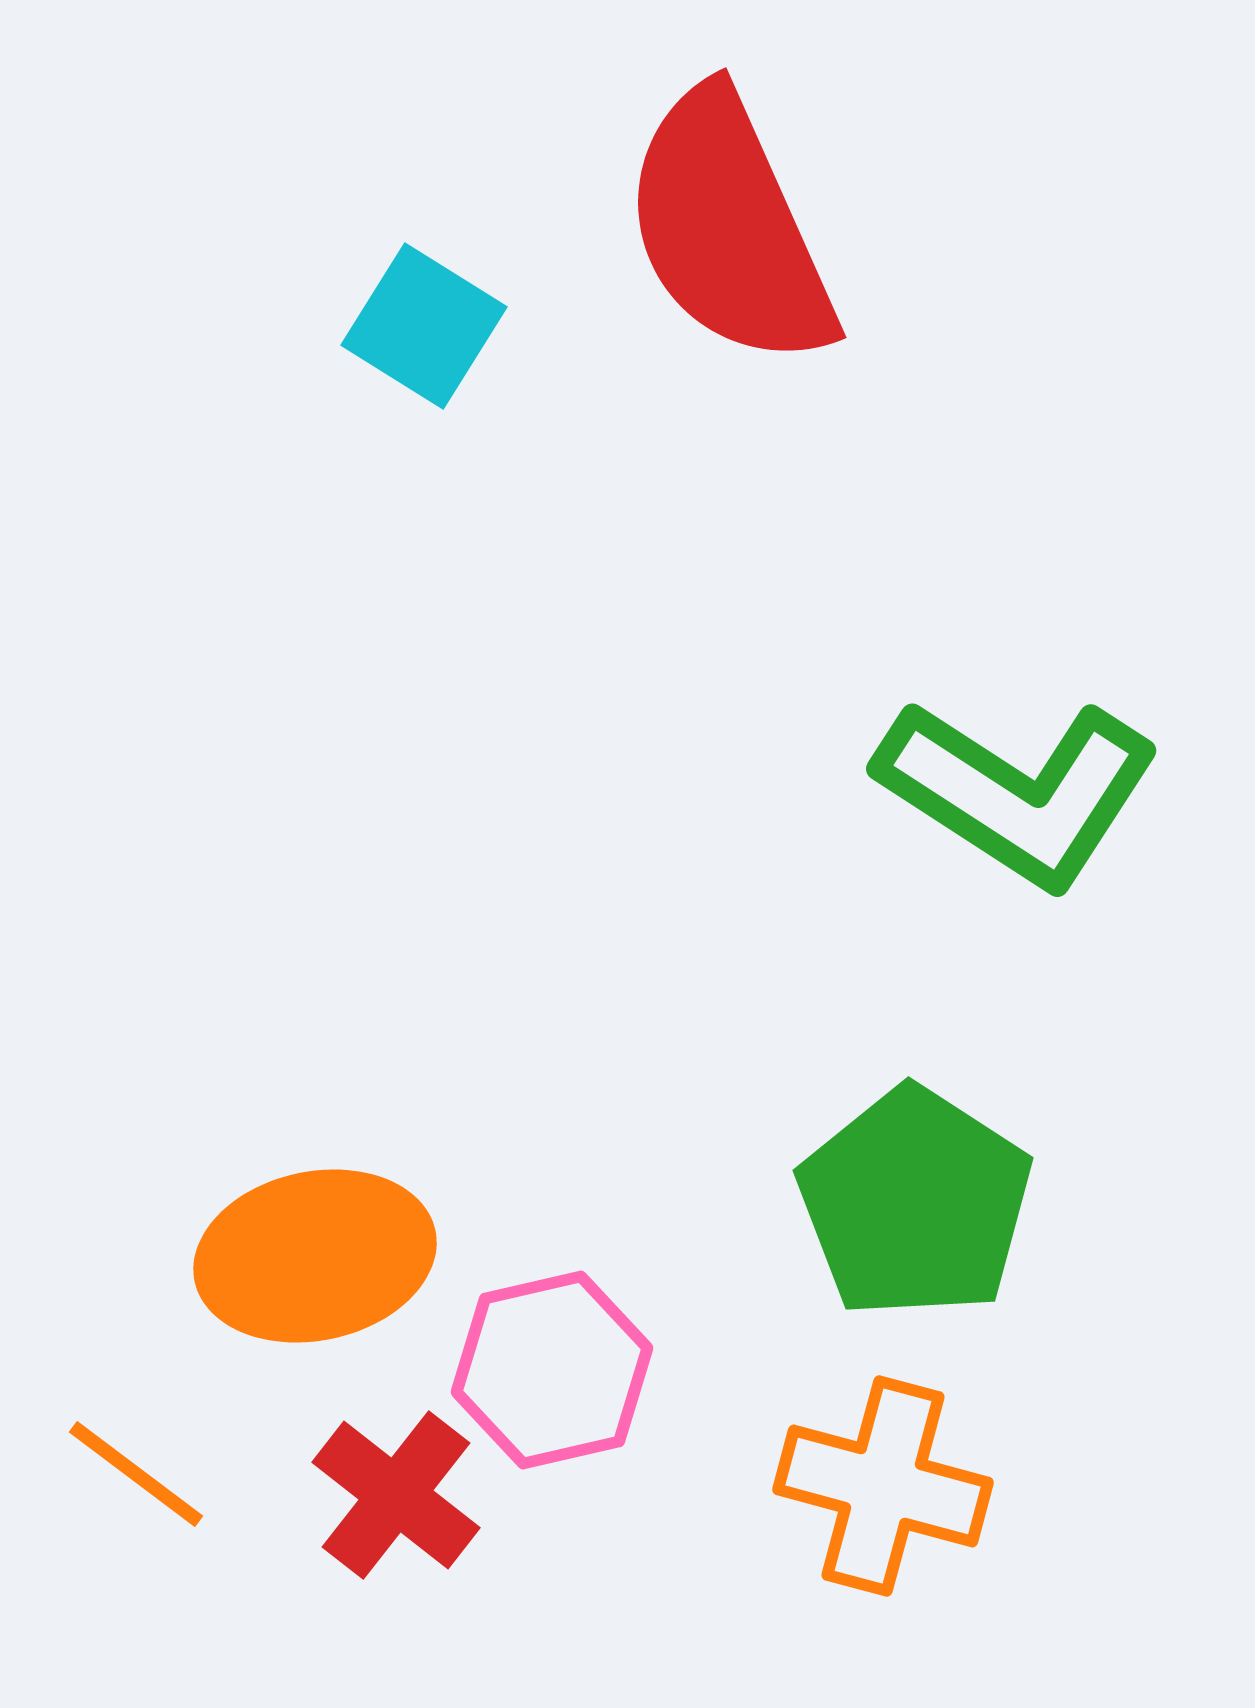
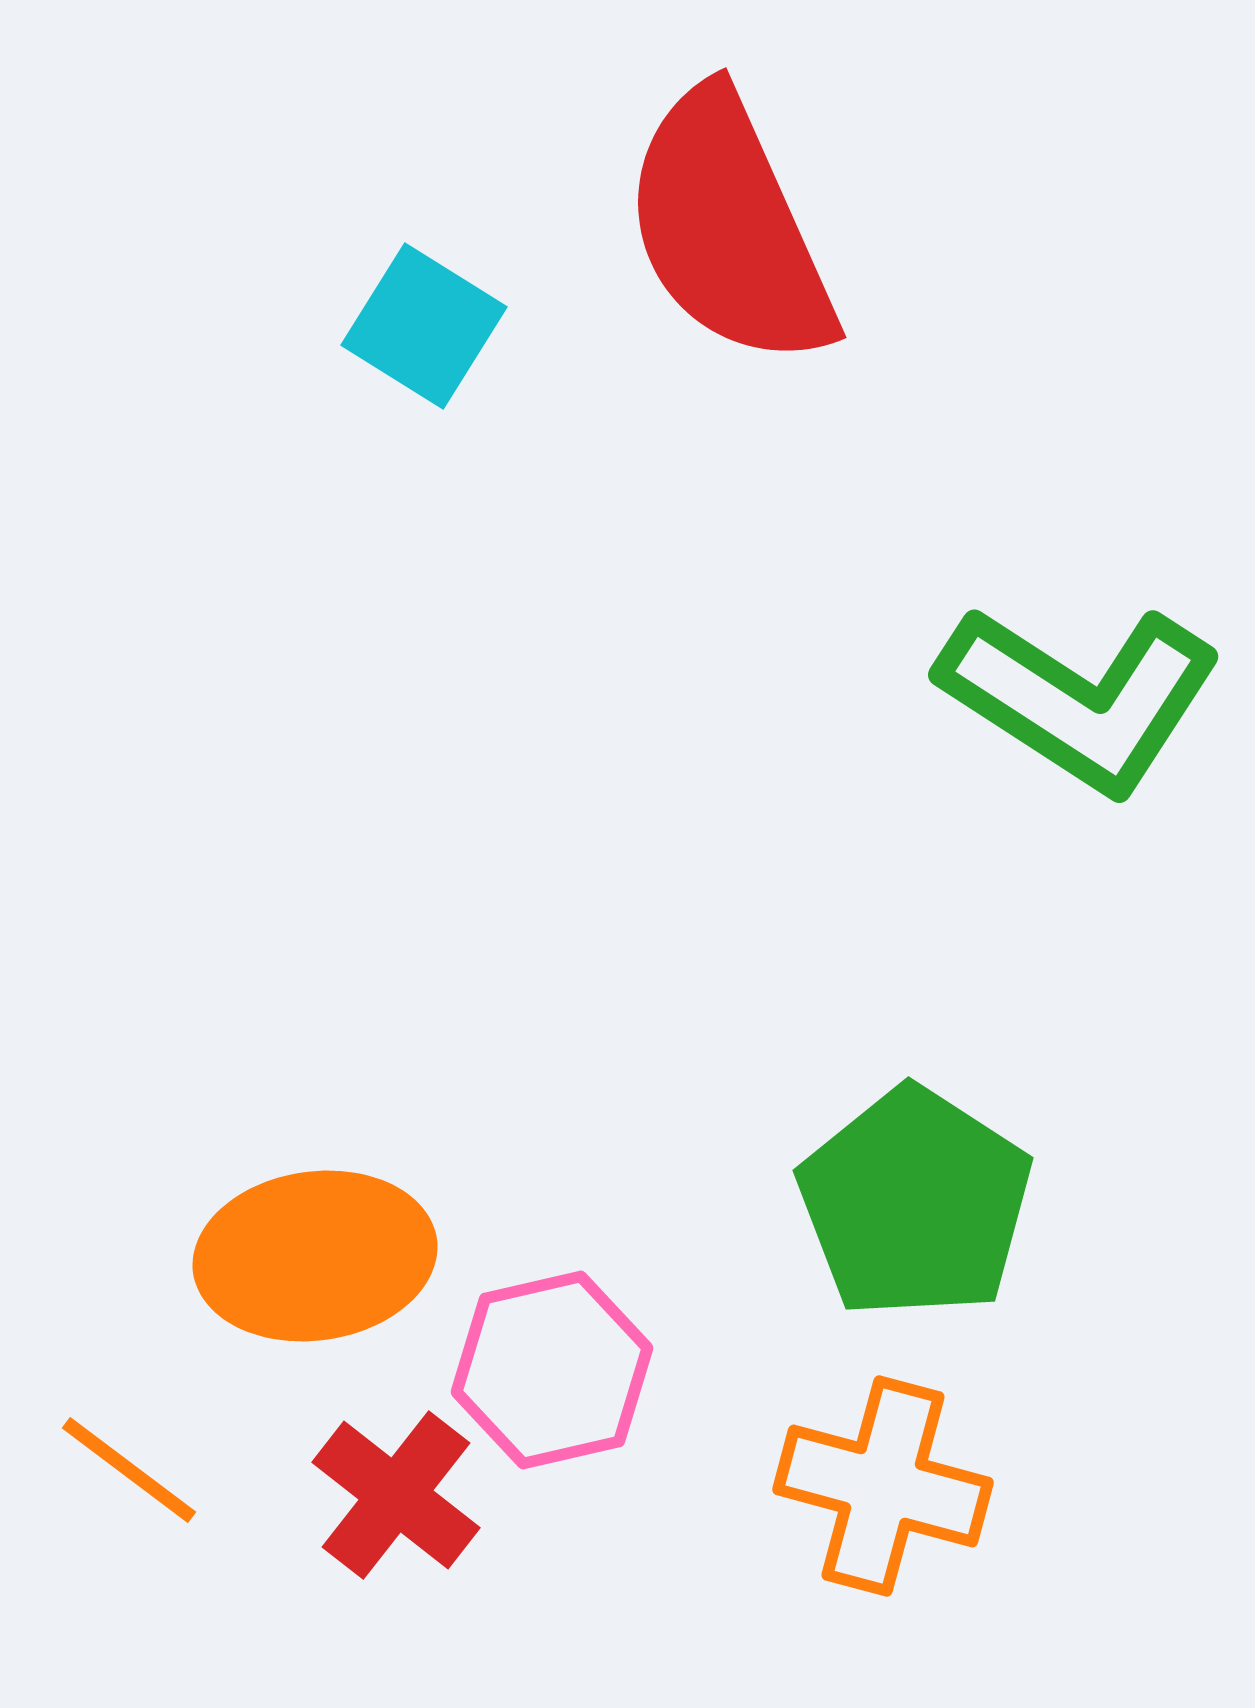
green L-shape: moved 62 px right, 94 px up
orange ellipse: rotated 4 degrees clockwise
orange line: moved 7 px left, 4 px up
